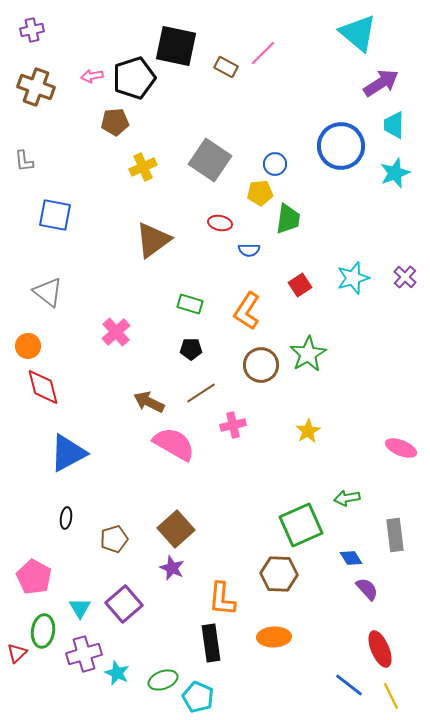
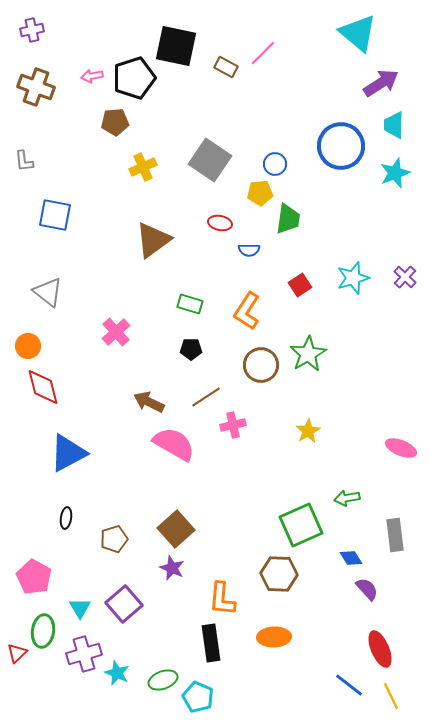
brown line at (201, 393): moved 5 px right, 4 px down
